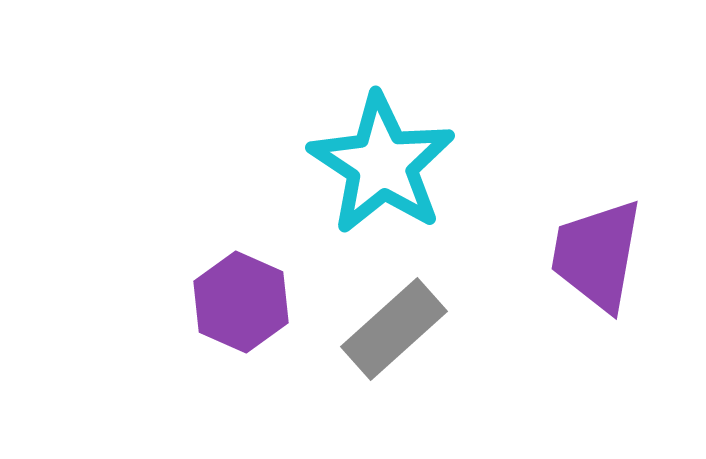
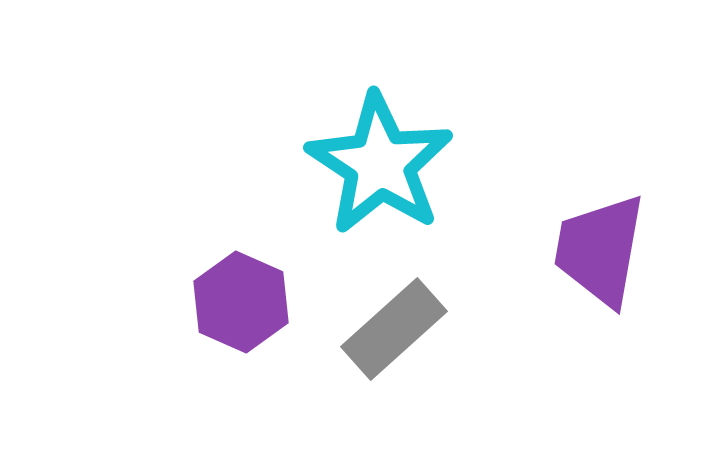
cyan star: moved 2 px left
purple trapezoid: moved 3 px right, 5 px up
